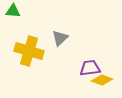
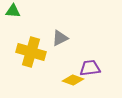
gray triangle: rotated 18 degrees clockwise
yellow cross: moved 2 px right, 1 px down
yellow diamond: moved 29 px left
